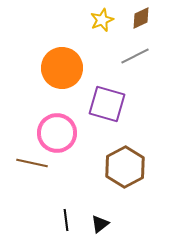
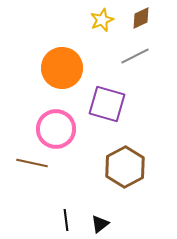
pink circle: moved 1 px left, 4 px up
